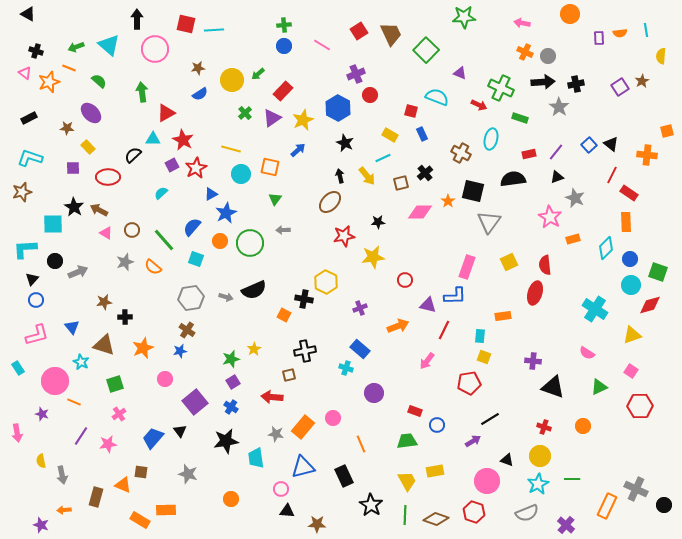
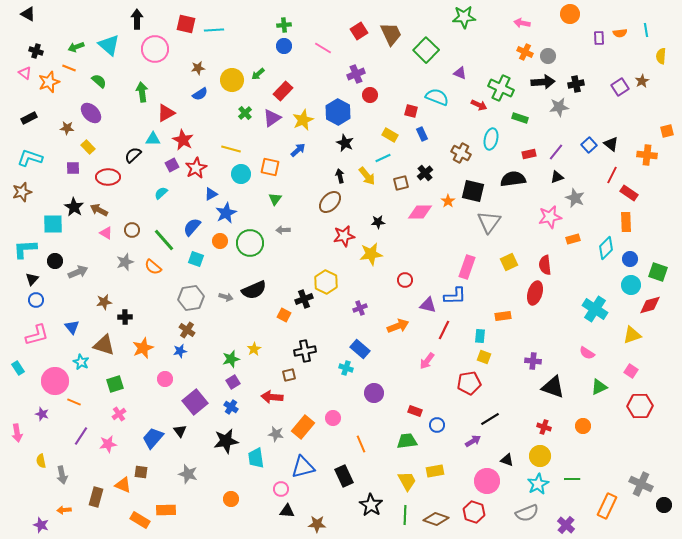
pink line at (322, 45): moved 1 px right, 3 px down
gray star at (559, 107): rotated 30 degrees clockwise
blue hexagon at (338, 108): moved 4 px down
pink star at (550, 217): rotated 30 degrees clockwise
yellow star at (373, 257): moved 2 px left, 3 px up
black cross at (304, 299): rotated 30 degrees counterclockwise
gray cross at (636, 489): moved 5 px right, 5 px up
